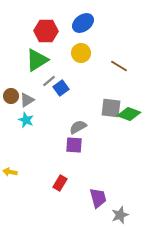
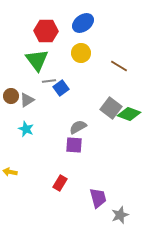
green triangle: rotated 35 degrees counterclockwise
gray line: rotated 32 degrees clockwise
gray square: rotated 30 degrees clockwise
cyan star: moved 9 px down
